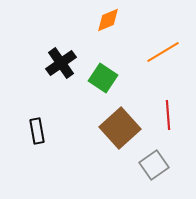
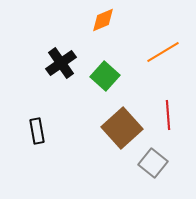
orange diamond: moved 5 px left
green square: moved 2 px right, 2 px up; rotated 8 degrees clockwise
brown square: moved 2 px right
gray square: moved 1 px left, 2 px up; rotated 16 degrees counterclockwise
